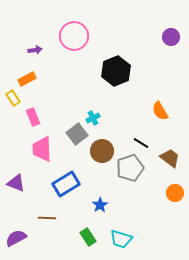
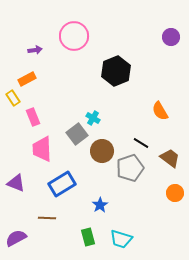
cyan cross: rotated 32 degrees counterclockwise
blue rectangle: moved 4 px left
green rectangle: rotated 18 degrees clockwise
